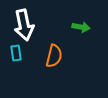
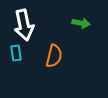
green arrow: moved 4 px up
